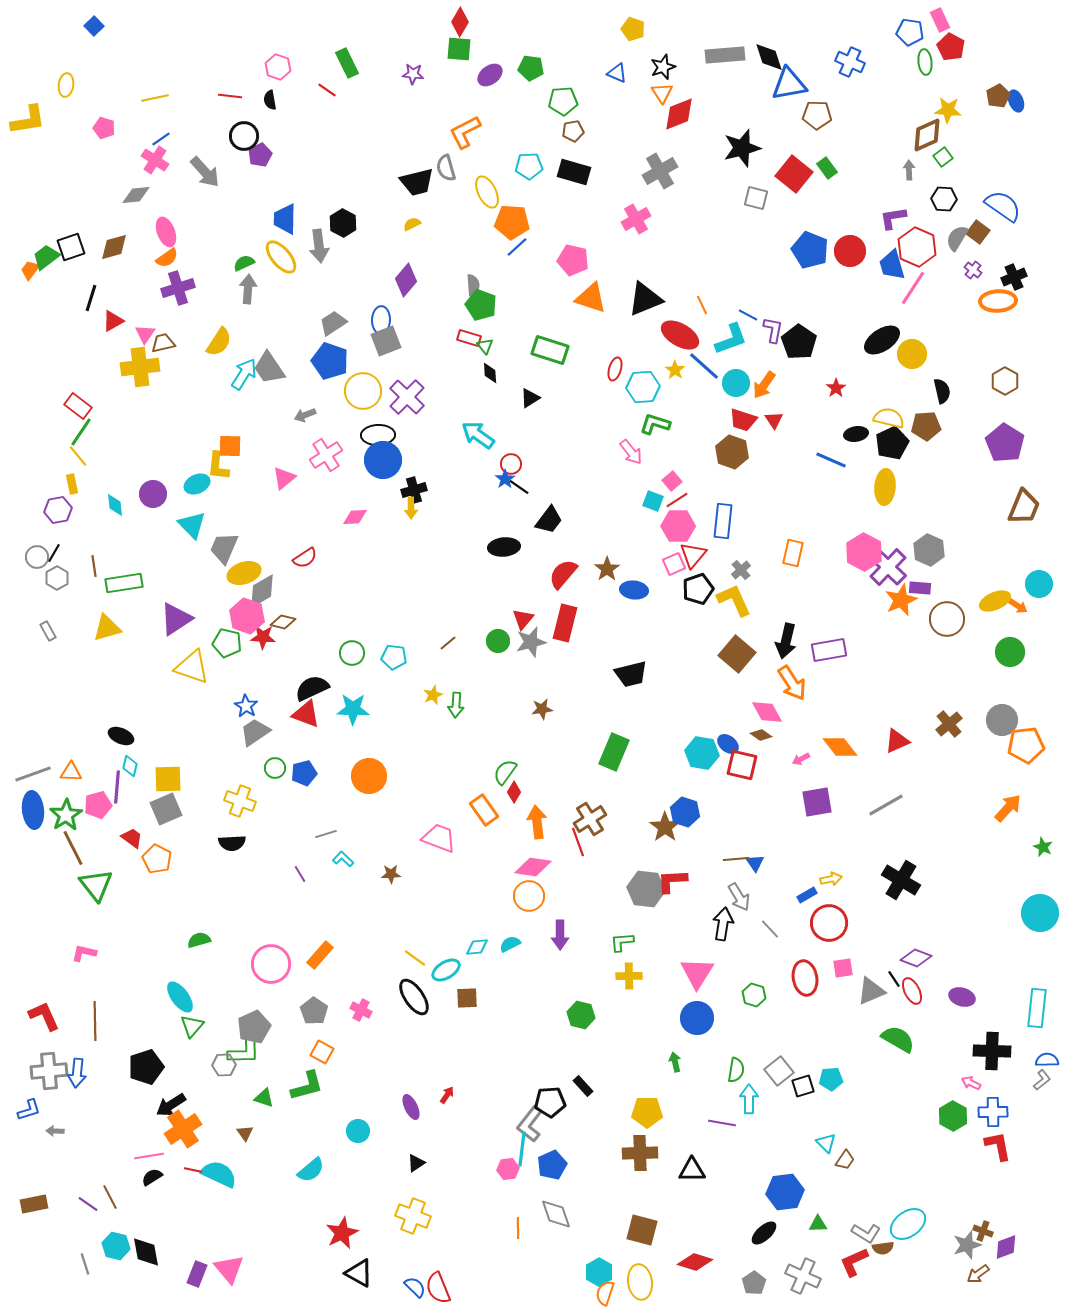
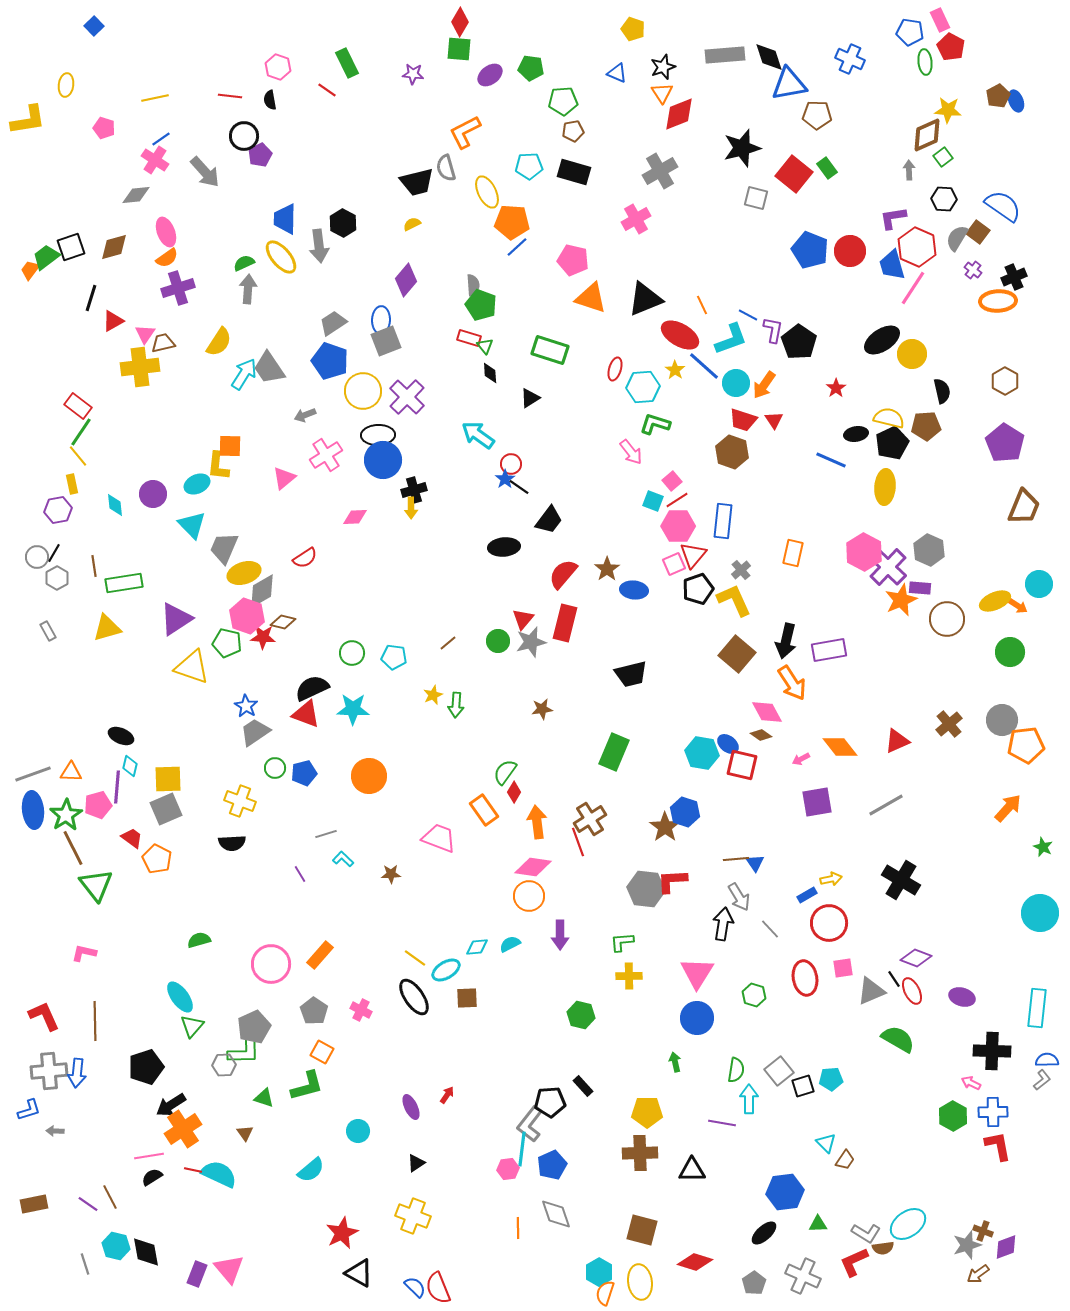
blue cross at (850, 62): moved 3 px up
